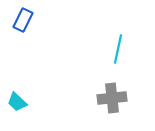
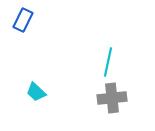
cyan line: moved 10 px left, 13 px down
cyan trapezoid: moved 19 px right, 10 px up
